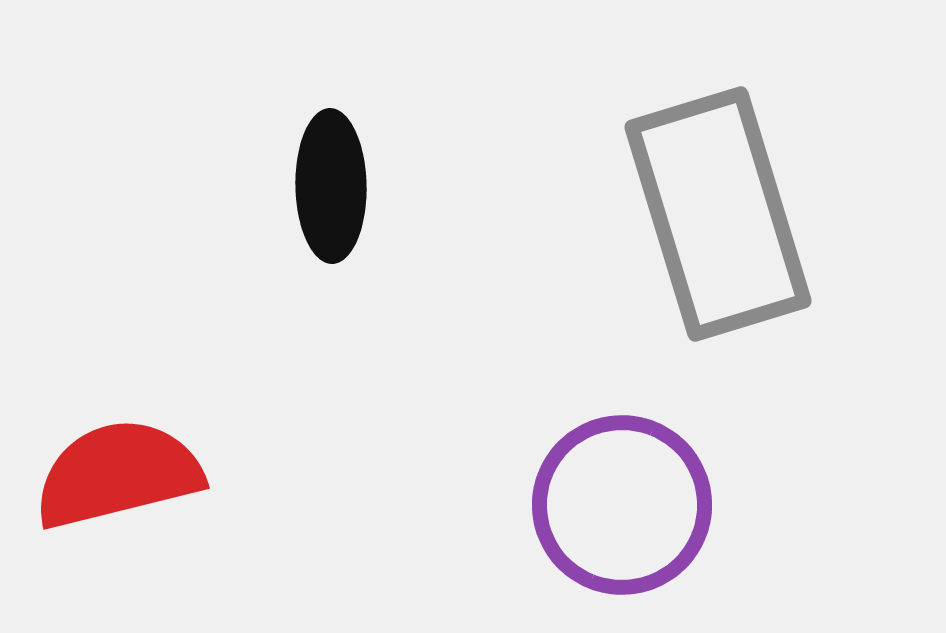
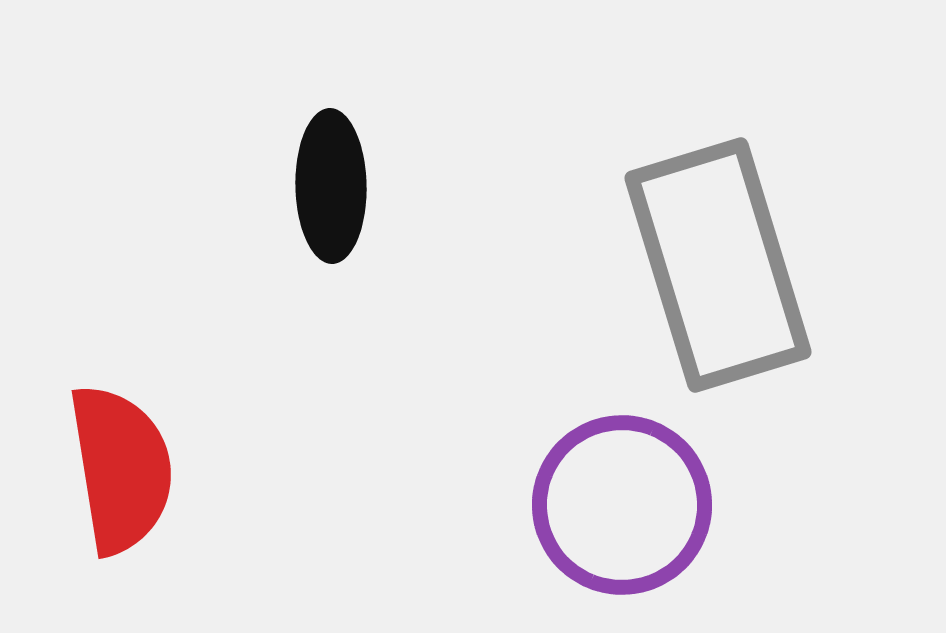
gray rectangle: moved 51 px down
red semicircle: moved 3 px right, 5 px up; rotated 95 degrees clockwise
